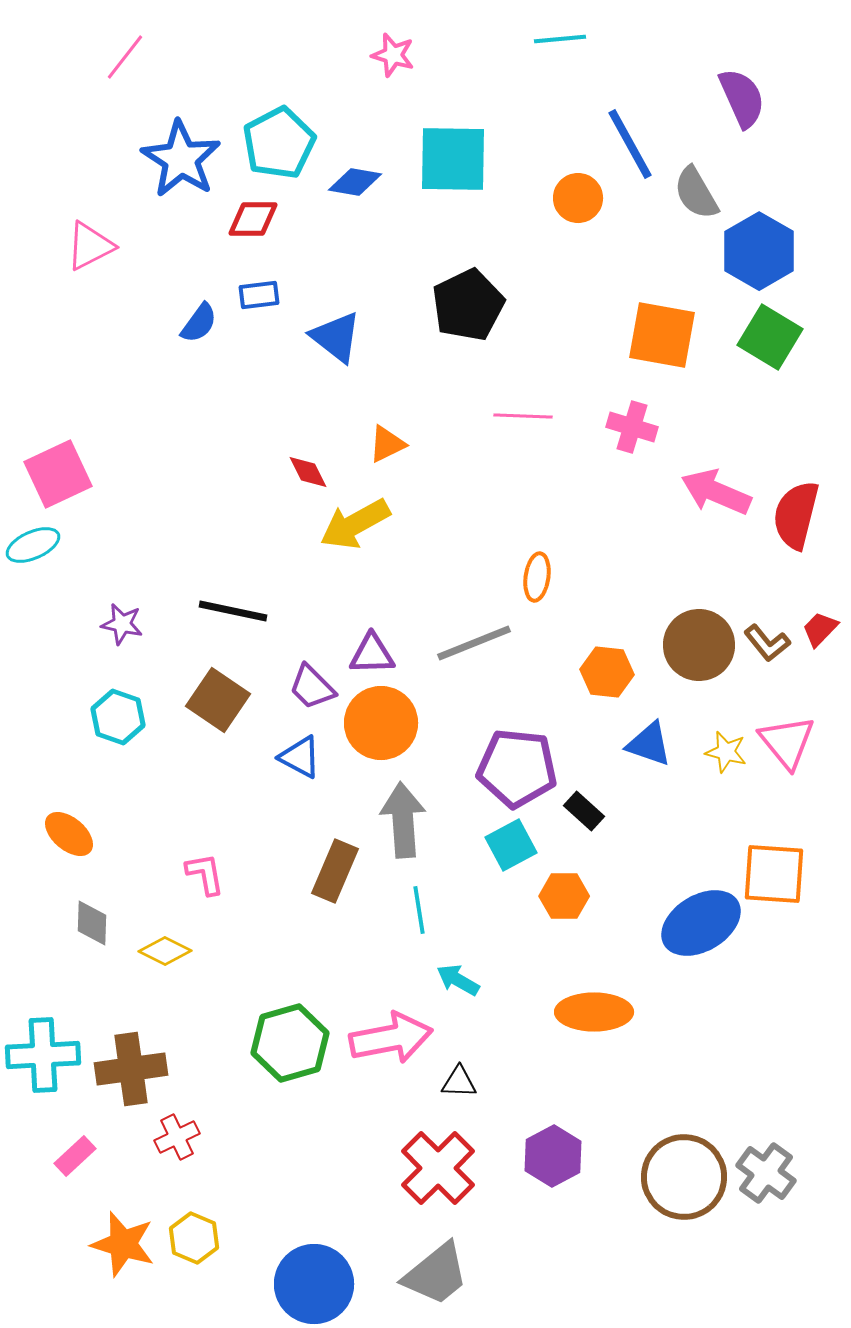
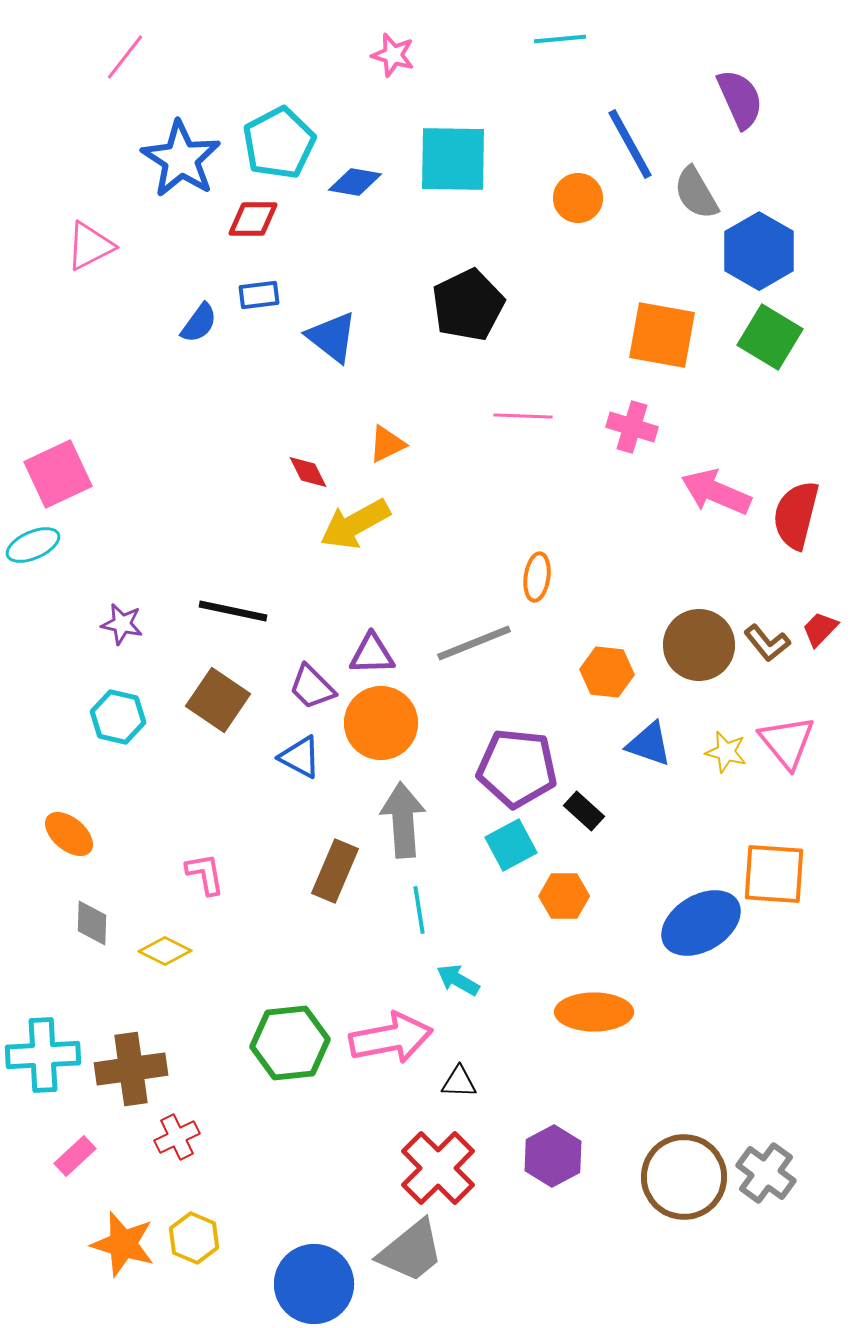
purple semicircle at (742, 98): moved 2 px left, 1 px down
blue triangle at (336, 337): moved 4 px left
cyan hexagon at (118, 717): rotated 6 degrees counterclockwise
green hexagon at (290, 1043): rotated 10 degrees clockwise
gray trapezoid at (436, 1274): moved 25 px left, 23 px up
